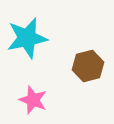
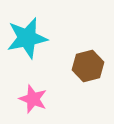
pink star: moved 1 px up
